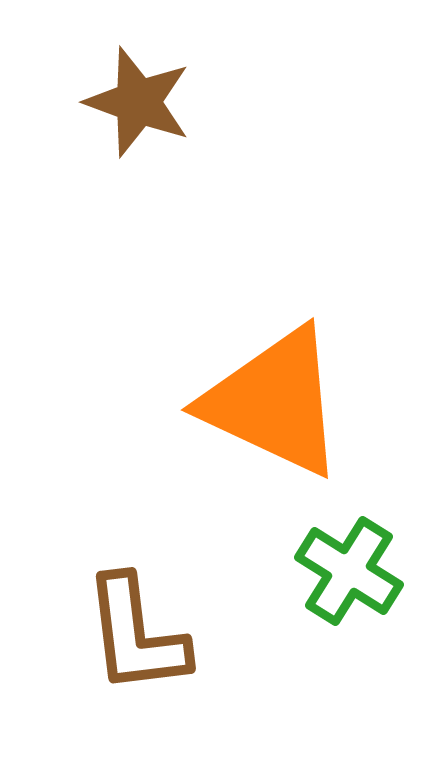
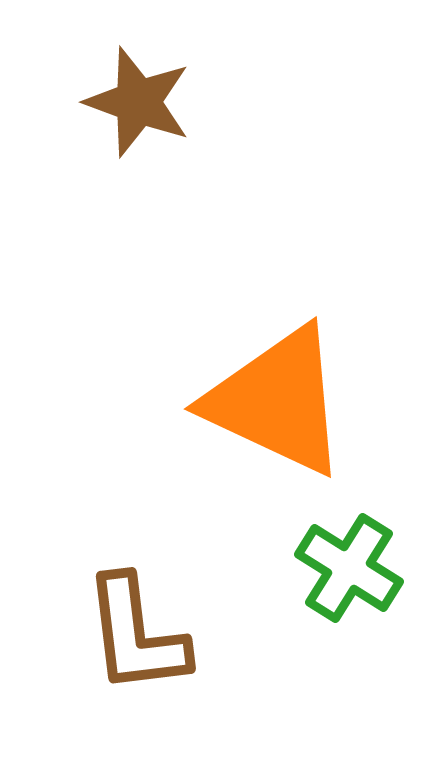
orange triangle: moved 3 px right, 1 px up
green cross: moved 3 px up
